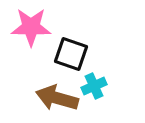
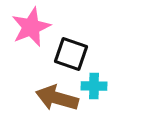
pink star: rotated 24 degrees counterclockwise
cyan cross: rotated 25 degrees clockwise
